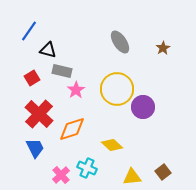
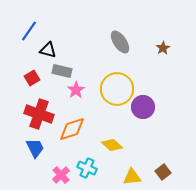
red cross: rotated 24 degrees counterclockwise
